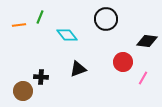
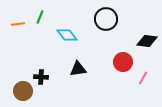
orange line: moved 1 px left, 1 px up
black triangle: rotated 12 degrees clockwise
